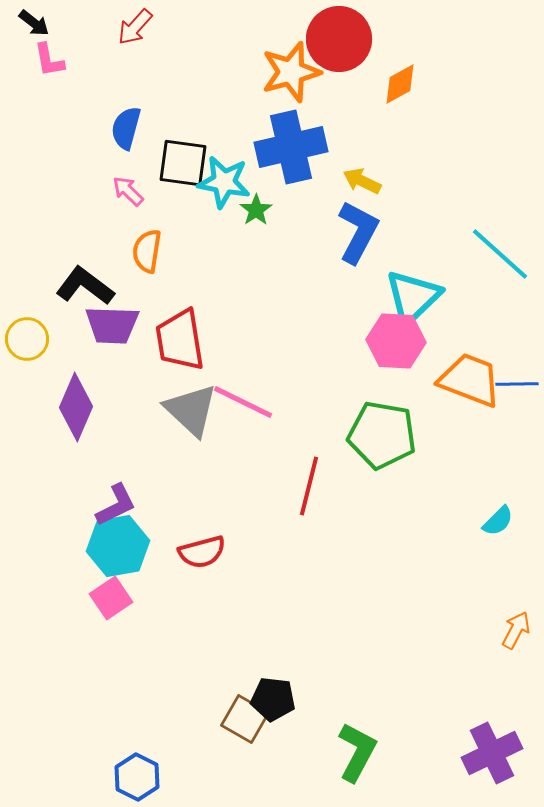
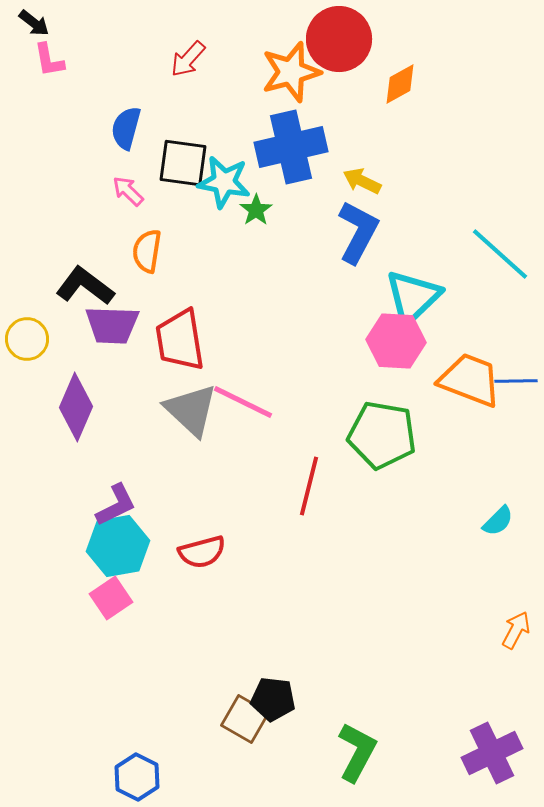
red arrow: moved 53 px right, 32 px down
blue line: moved 1 px left, 3 px up
